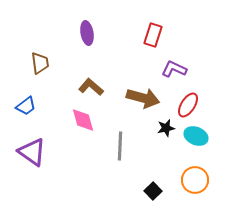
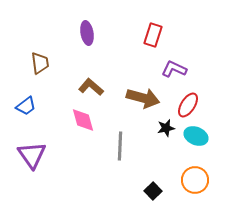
purple triangle: moved 3 px down; rotated 20 degrees clockwise
